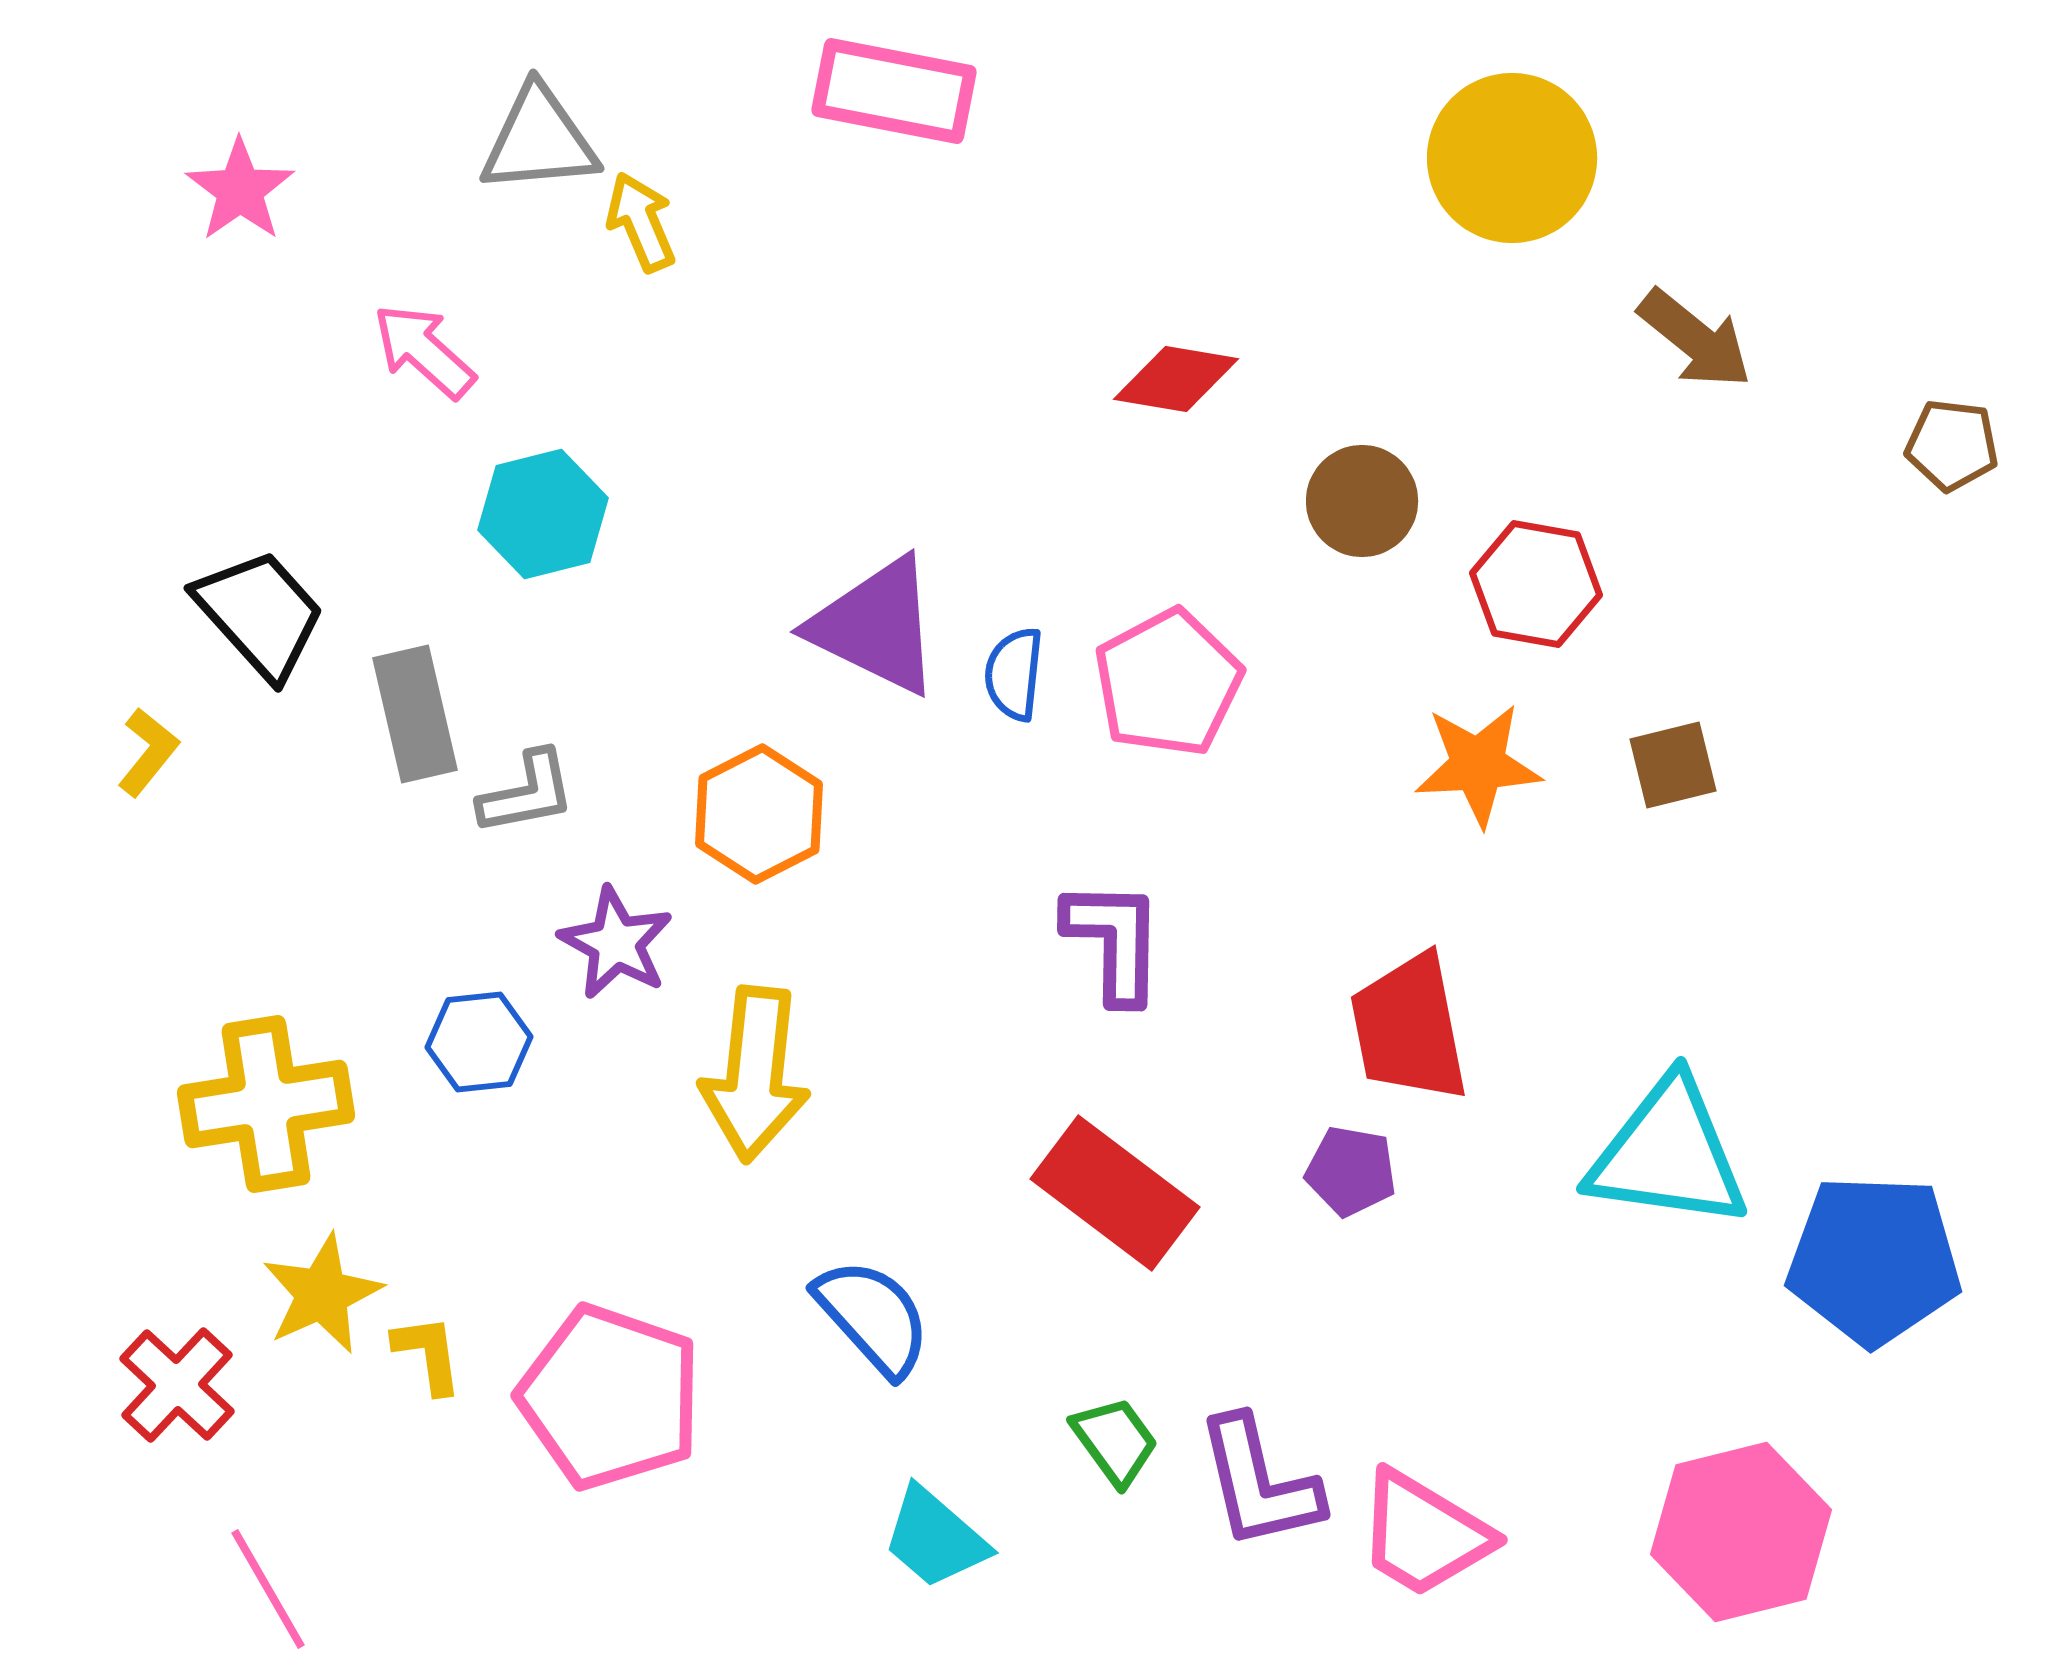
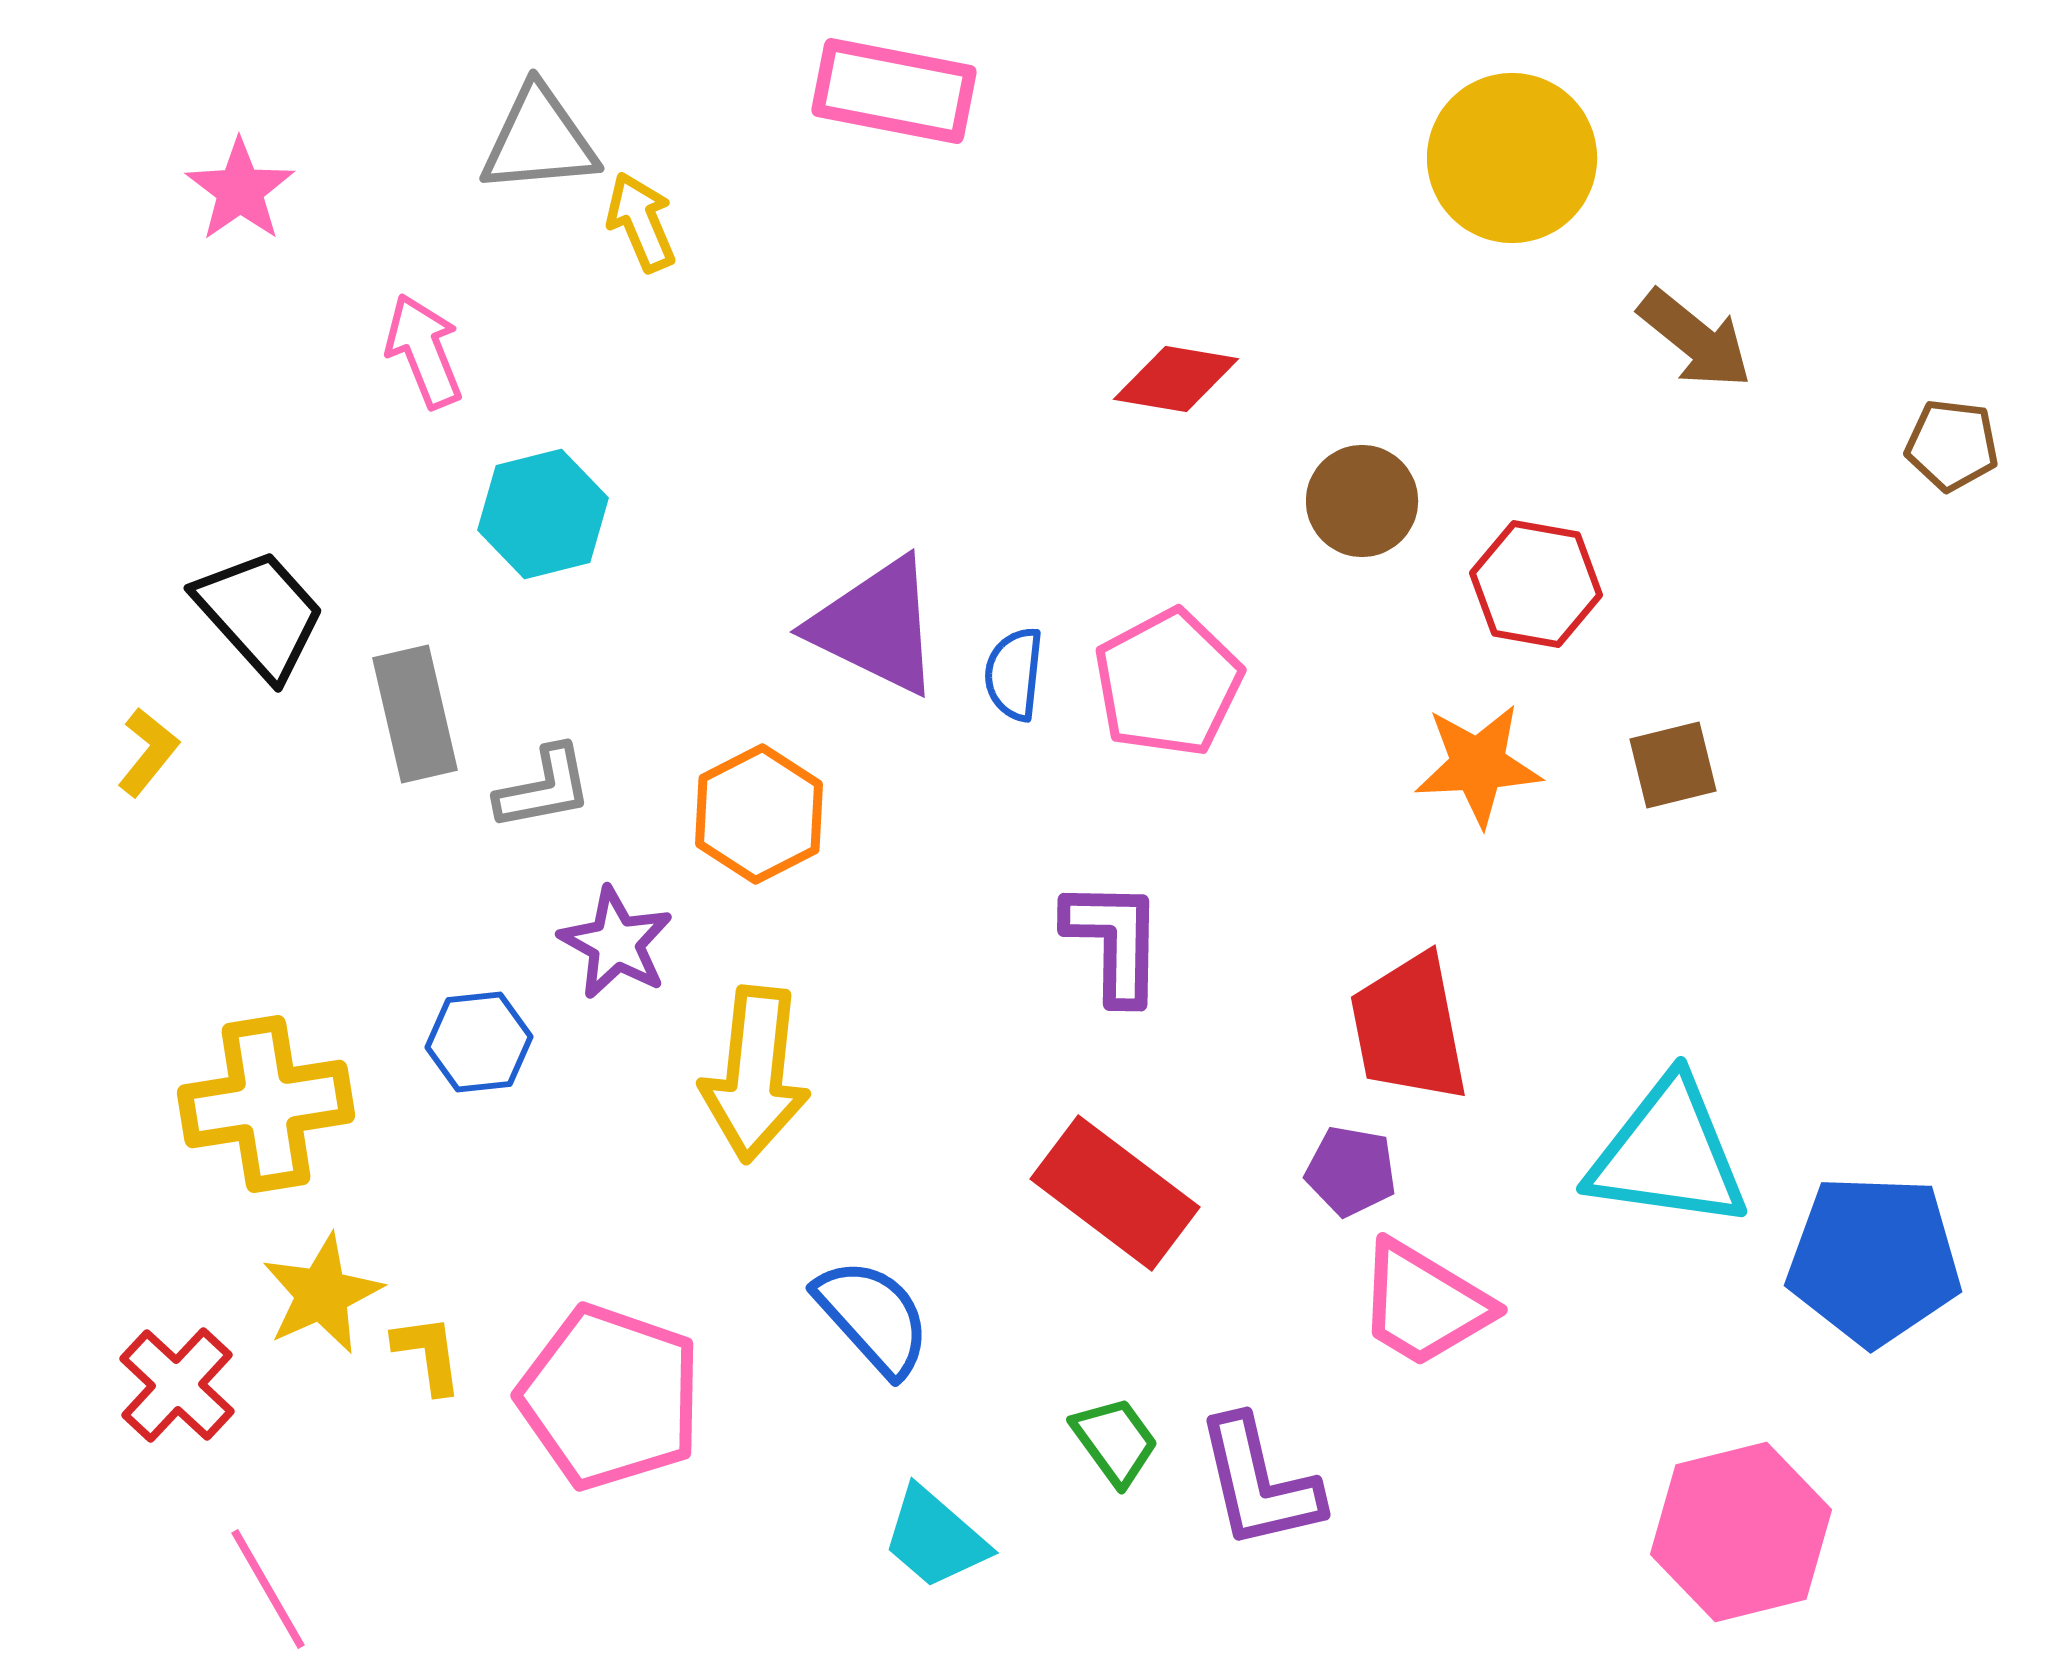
pink arrow at (424, 351): rotated 26 degrees clockwise
gray L-shape at (527, 793): moved 17 px right, 5 px up
pink trapezoid at (1424, 1534): moved 230 px up
